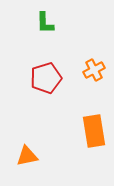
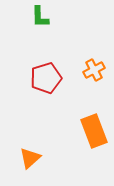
green L-shape: moved 5 px left, 6 px up
orange rectangle: rotated 12 degrees counterclockwise
orange triangle: moved 3 px right, 2 px down; rotated 30 degrees counterclockwise
